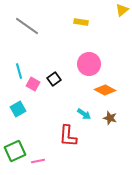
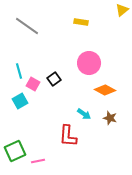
pink circle: moved 1 px up
cyan square: moved 2 px right, 8 px up
